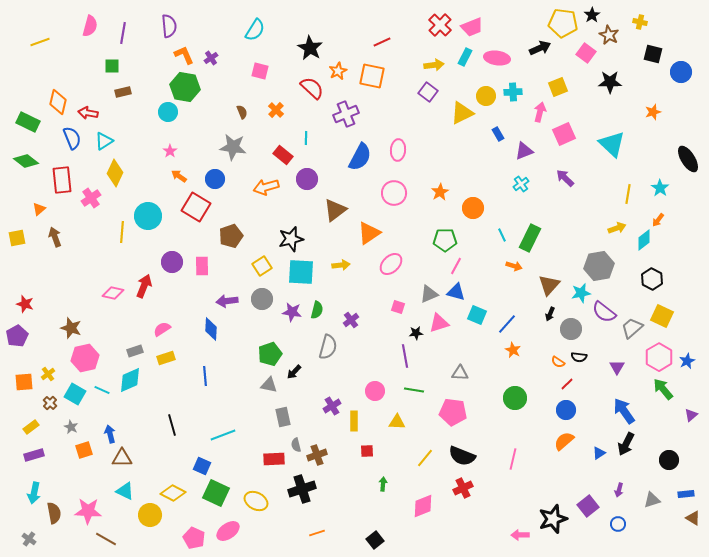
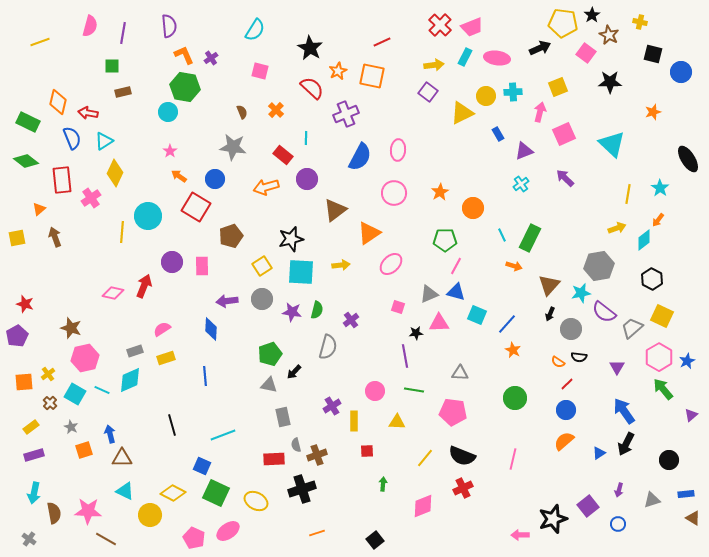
pink triangle at (439, 323): rotated 15 degrees clockwise
